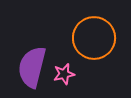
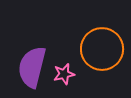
orange circle: moved 8 px right, 11 px down
